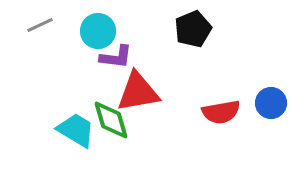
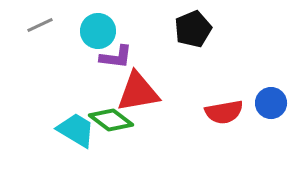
red semicircle: moved 3 px right
green diamond: rotated 36 degrees counterclockwise
